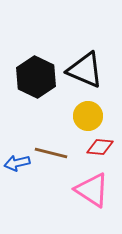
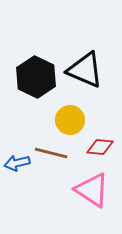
yellow circle: moved 18 px left, 4 px down
